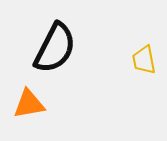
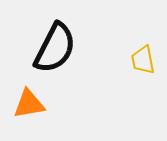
yellow trapezoid: moved 1 px left
